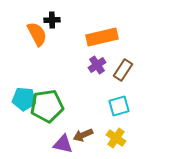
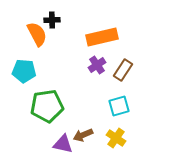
cyan pentagon: moved 28 px up
